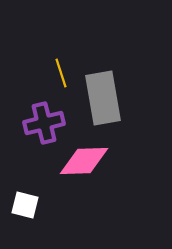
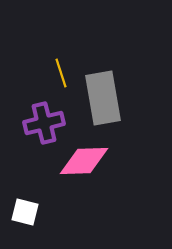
white square: moved 7 px down
